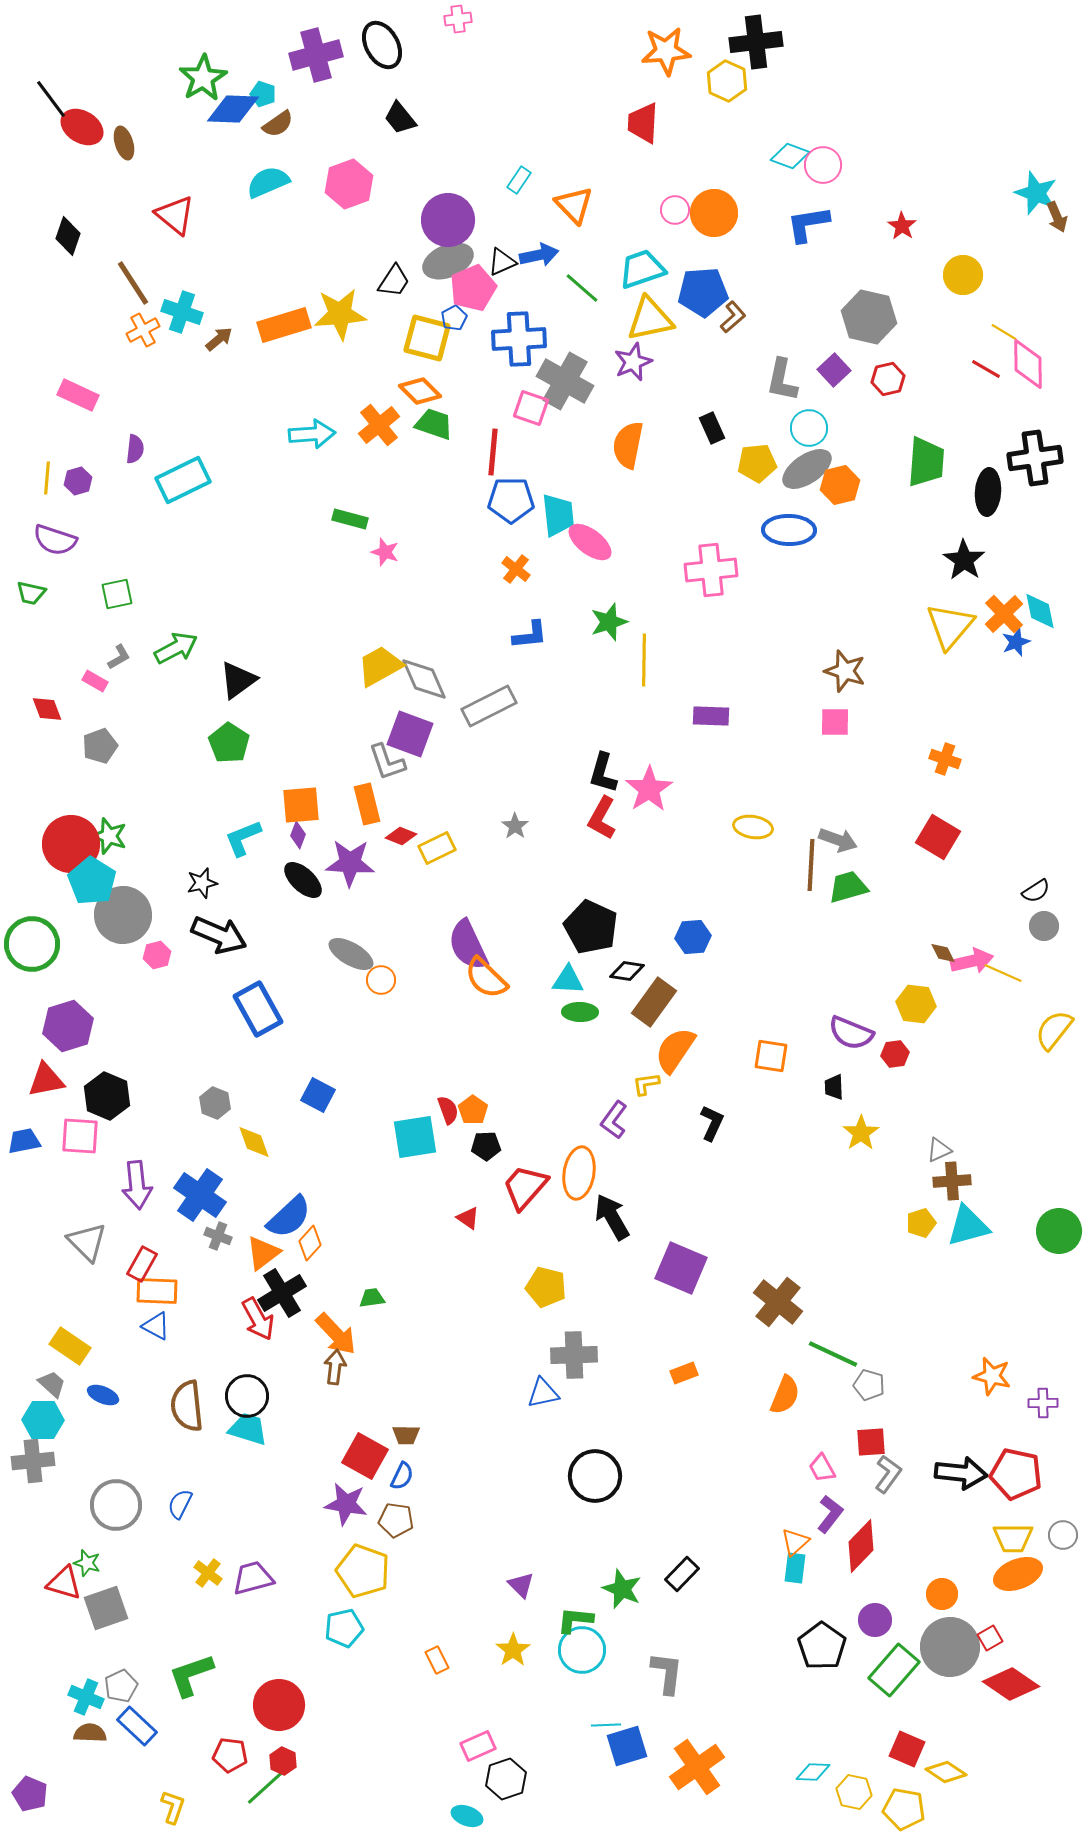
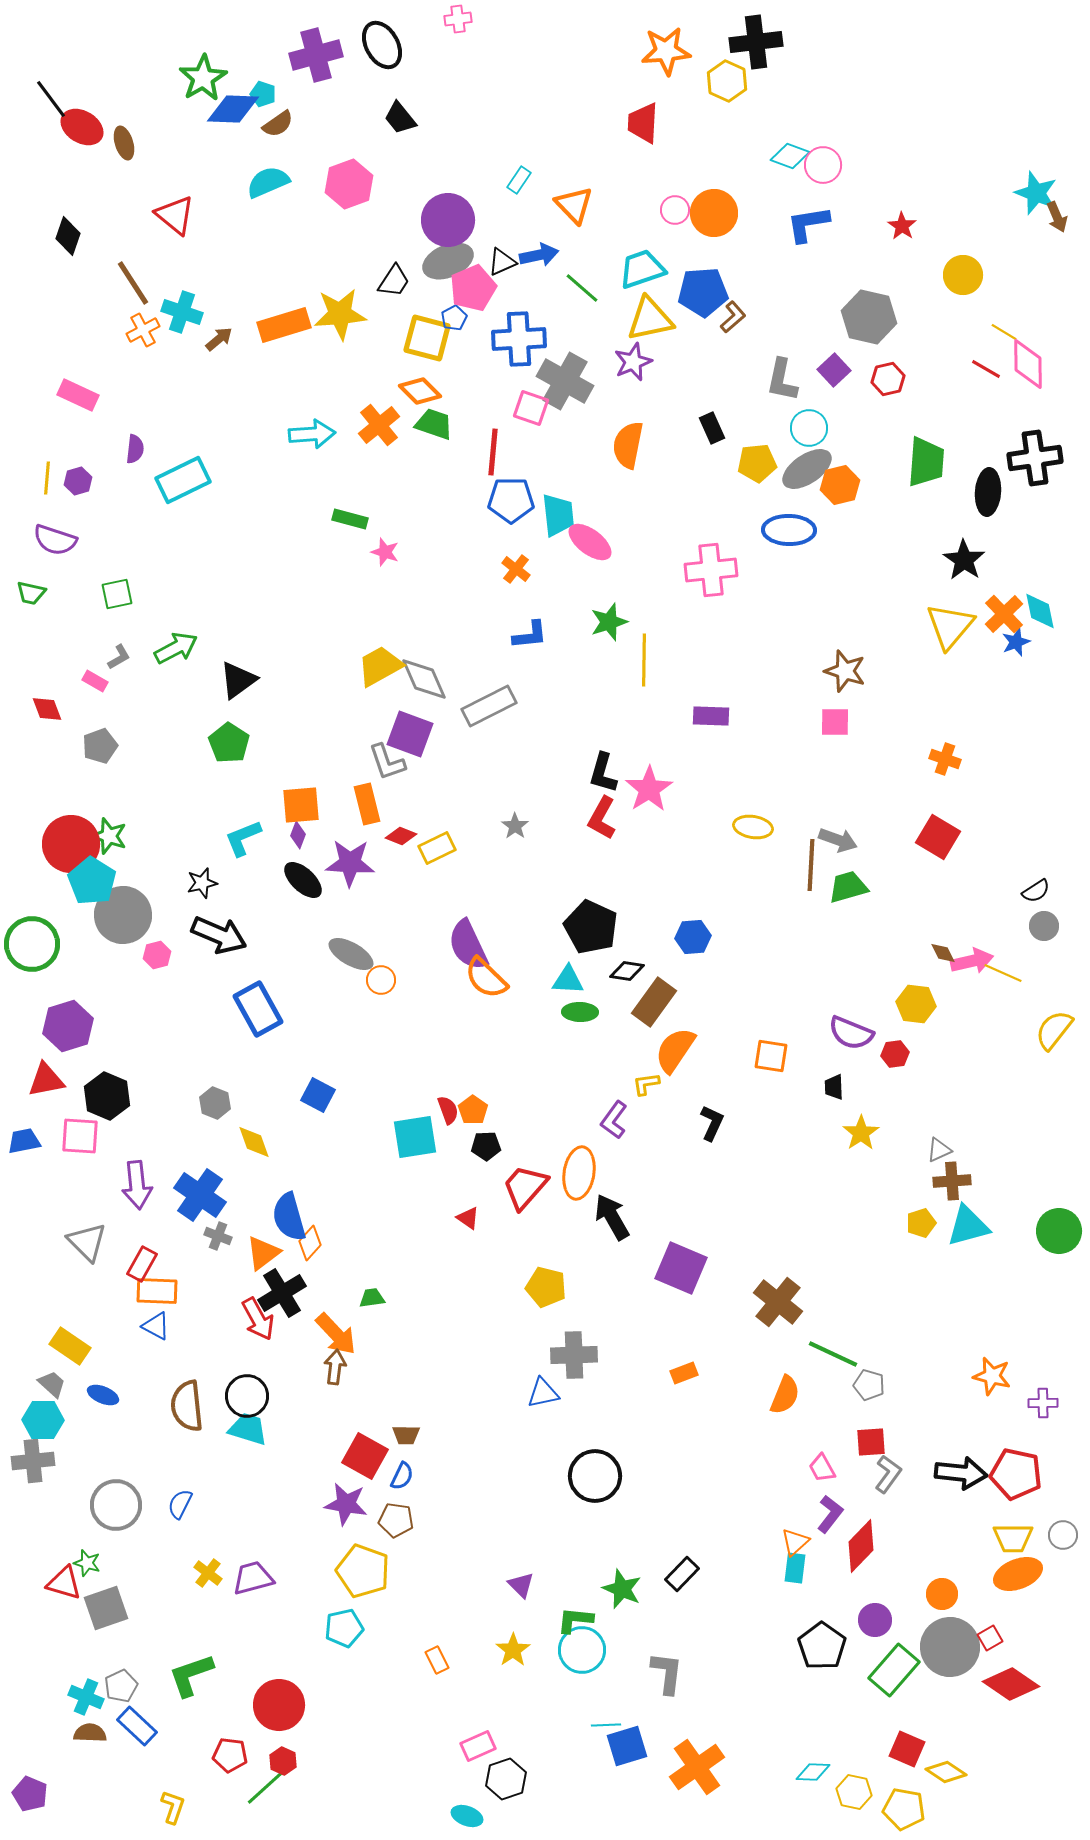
blue semicircle at (289, 1217): rotated 117 degrees clockwise
